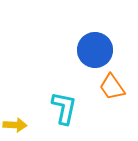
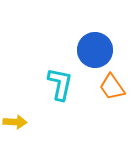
cyan L-shape: moved 4 px left, 24 px up
yellow arrow: moved 3 px up
